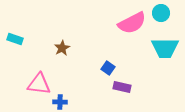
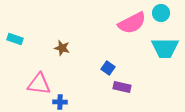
brown star: rotated 28 degrees counterclockwise
